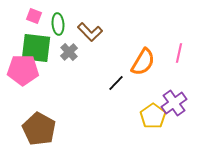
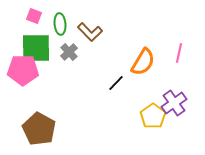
green ellipse: moved 2 px right
green square: rotated 8 degrees counterclockwise
